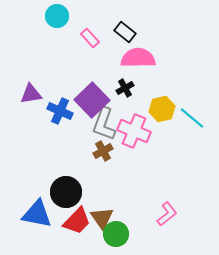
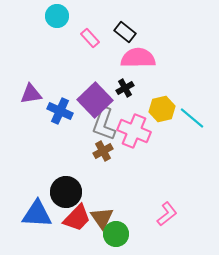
purple square: moved 3 px right
blue triangle: rotated 8 degrees counterclockwise
red trapezoid: moved 3 px up
